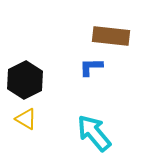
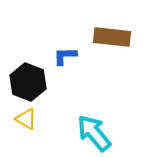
brown rectangle: moved 1 px right, 1 px down
blue L-shape: moved 26 px left, 11 px up
black hexagon: moved 3 px right, 2 px down; rotated 12 degrees counterclockwise
